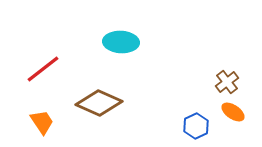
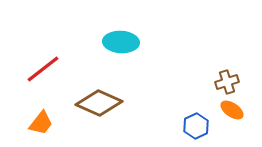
brown cross: rotated 20 degrees clockwise
orange ellipse: moved 1 px left, 2 px up
orange trapezoid: moved 1 px left, 1 px down; rotated 72 degrees clockwise
